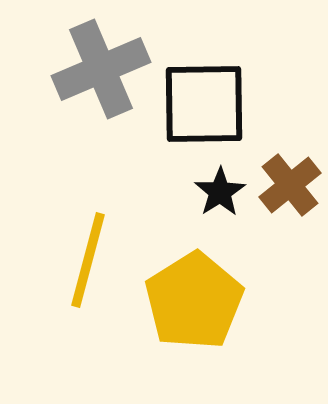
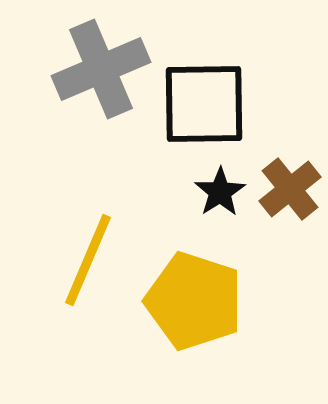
brown cross: moved 4 px down
yellow line: rotated 8 degrees clockwise
yellow pentagon: rotated 22 degrees counterclockwise
